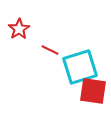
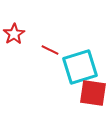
red star: moved 5 px left, 5 px down
red square: moved 2 px down
